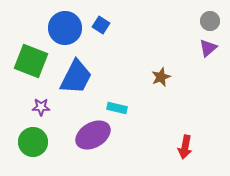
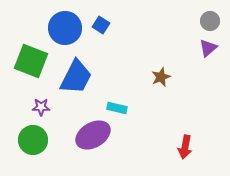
green circle: moved 2 px up
